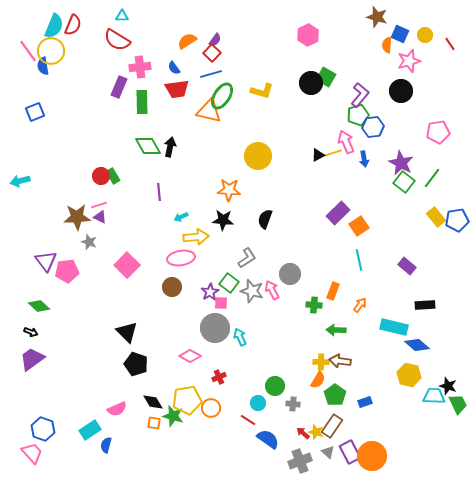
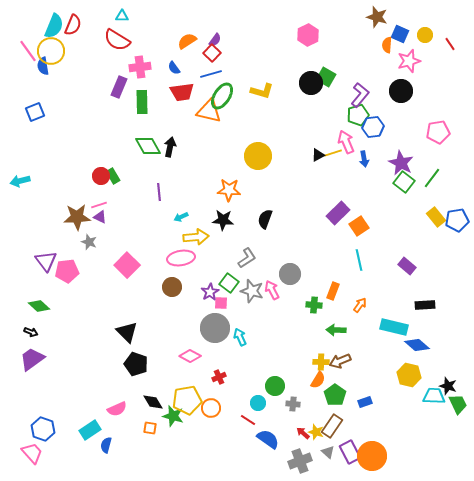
red trapezoid at (177, 89): moved 5 px right, 3 px down
brown arrow at (340, 361): rotated 30 degrees counterclockwise
orange square at (154, 423): moved 4 px left, 5 px down
